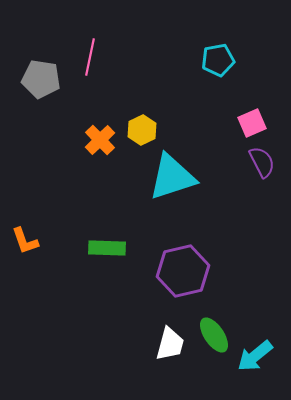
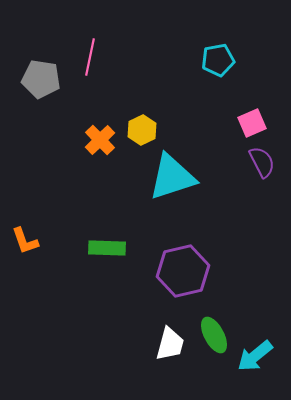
green ellipse: rotated 6 degrees clockwise
